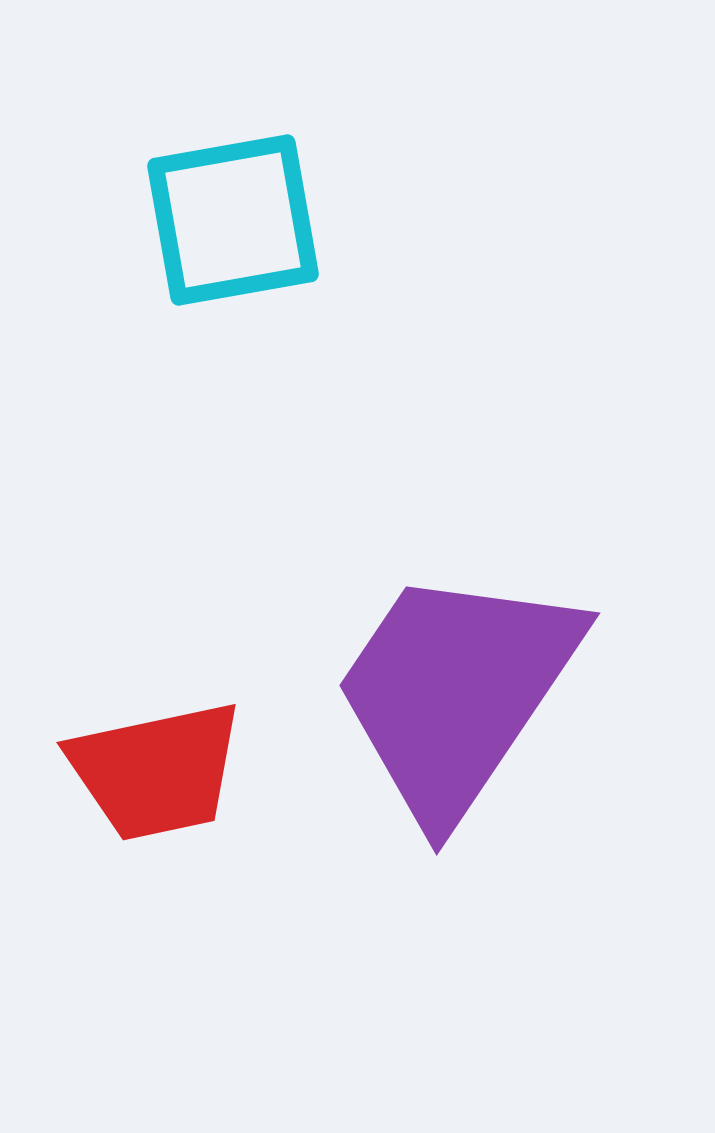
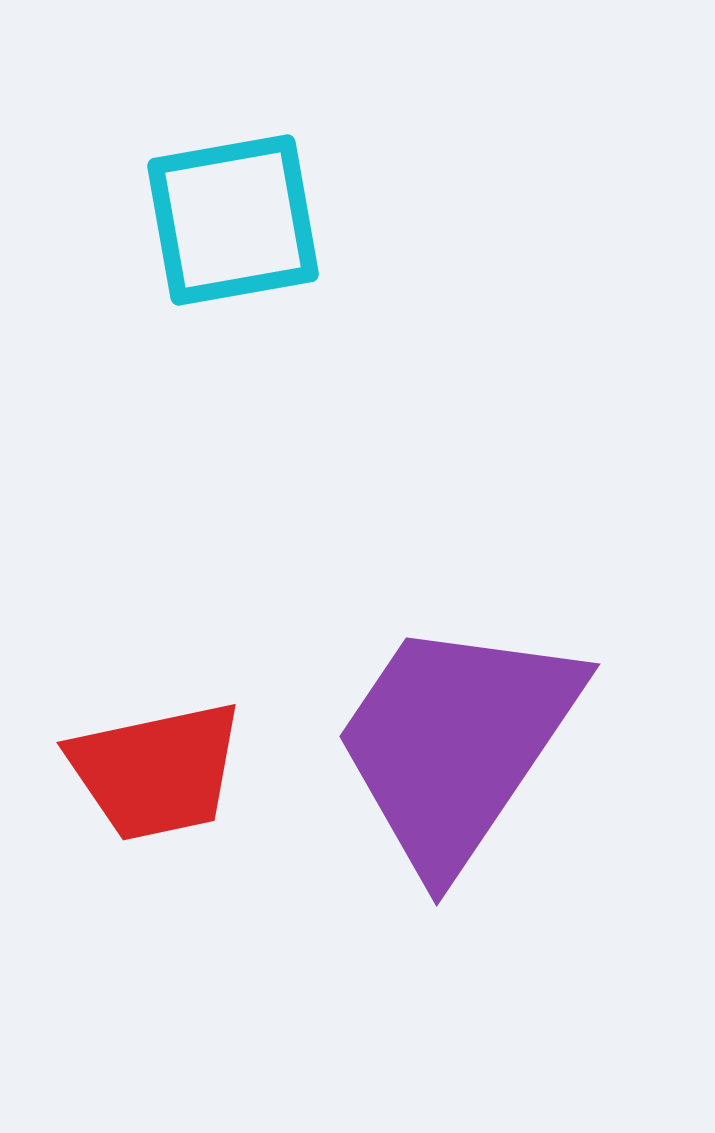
purple trapezoid: moved 51 px down
